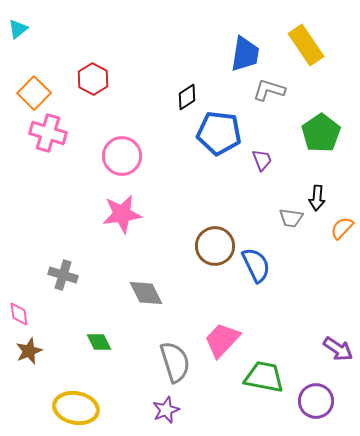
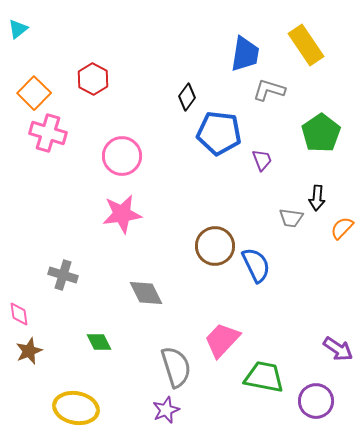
black diamond: rotated 20 degrees counterclockwise
gray semicircle: moved 1 px right, 5 px down
